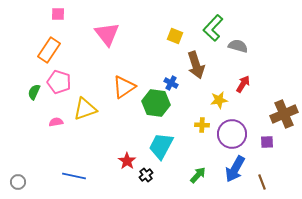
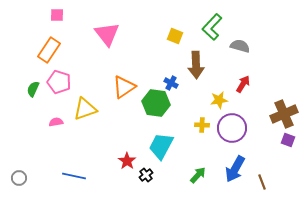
pink square: moved 1 px left, 1 px down
green L-shape: moved 1 px left, 1 px up
gray semicircle: moved 2 px right
brown arrow: rotated 16 degrees clockwise
green semicircle: moved 1 px left, 3 px up
purple circle: moved 6 px up
purple square: moved 21 px right, 2 px up; rotated 24 degrees clockwise
gray circle: moved 1 px right, 4 px up
